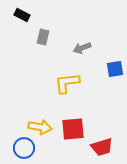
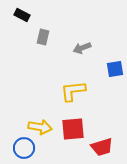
yellow L-shape: moved 6 px right, 8 px down
